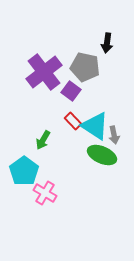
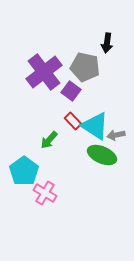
gray arrow: moved 2 px right; rotated 90 degrees clockwise
green arrow: moved 6 px right; rotated 12 degrees clockwise
